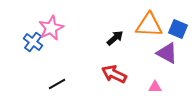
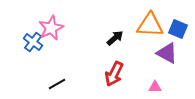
orange triangle: moved 1 px right
red arrow: rotated 90 degrees counterclockwise
